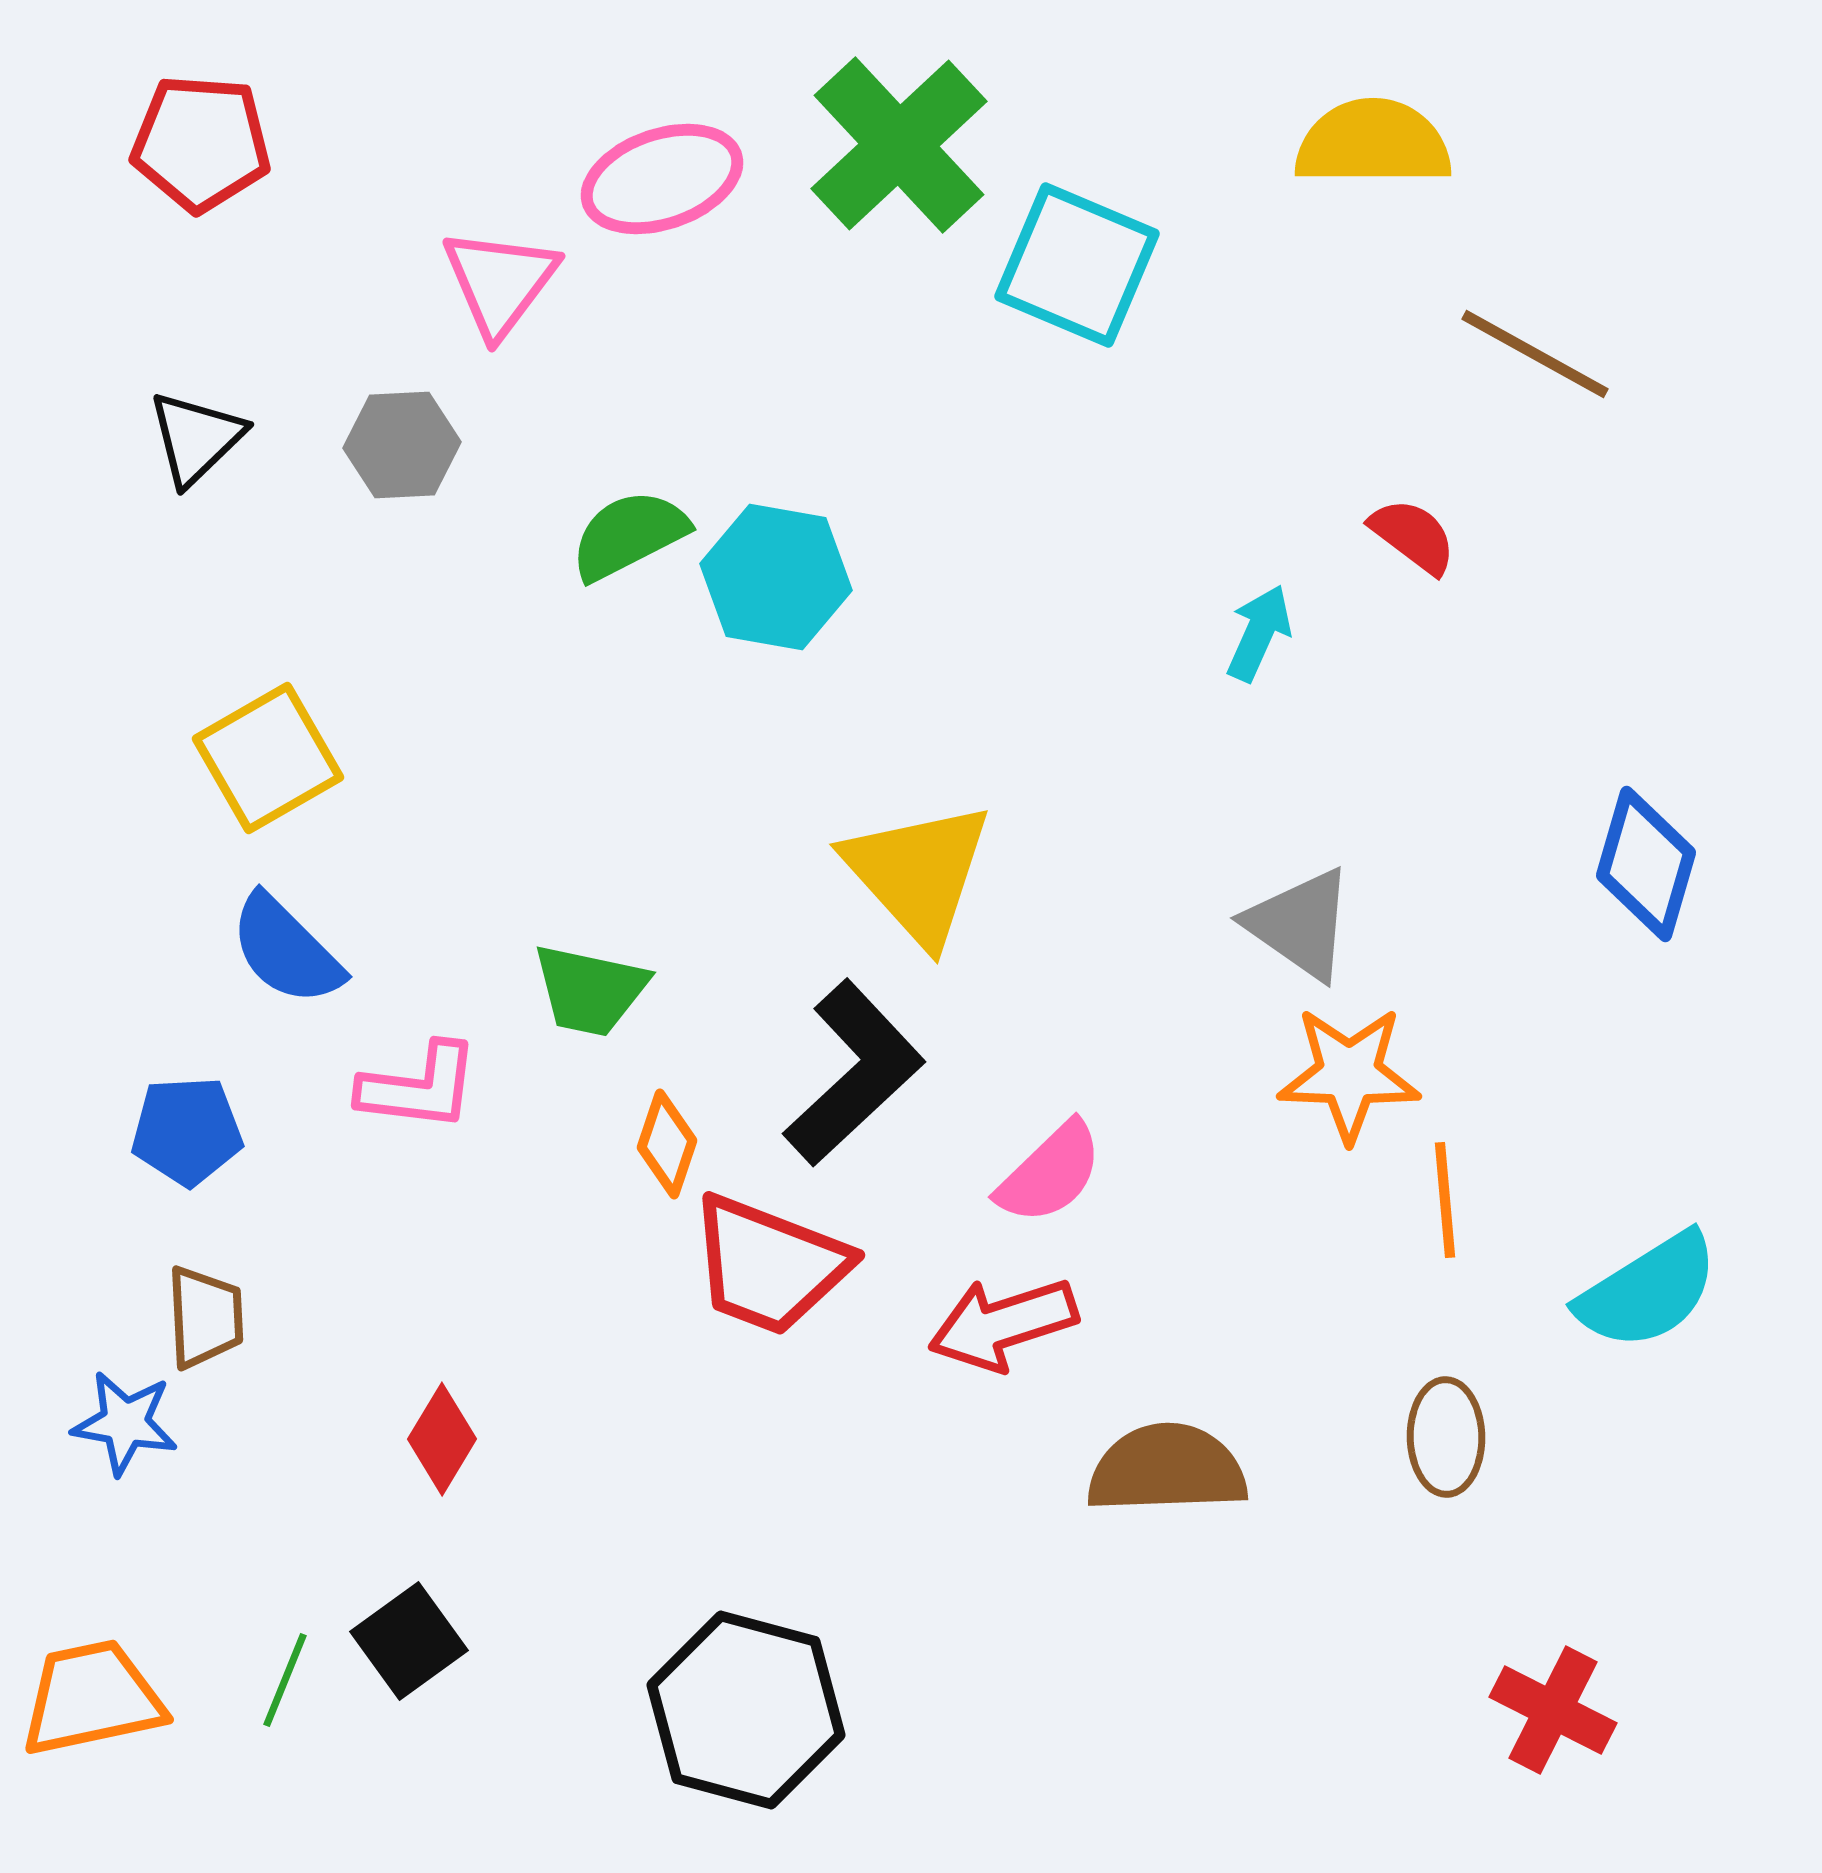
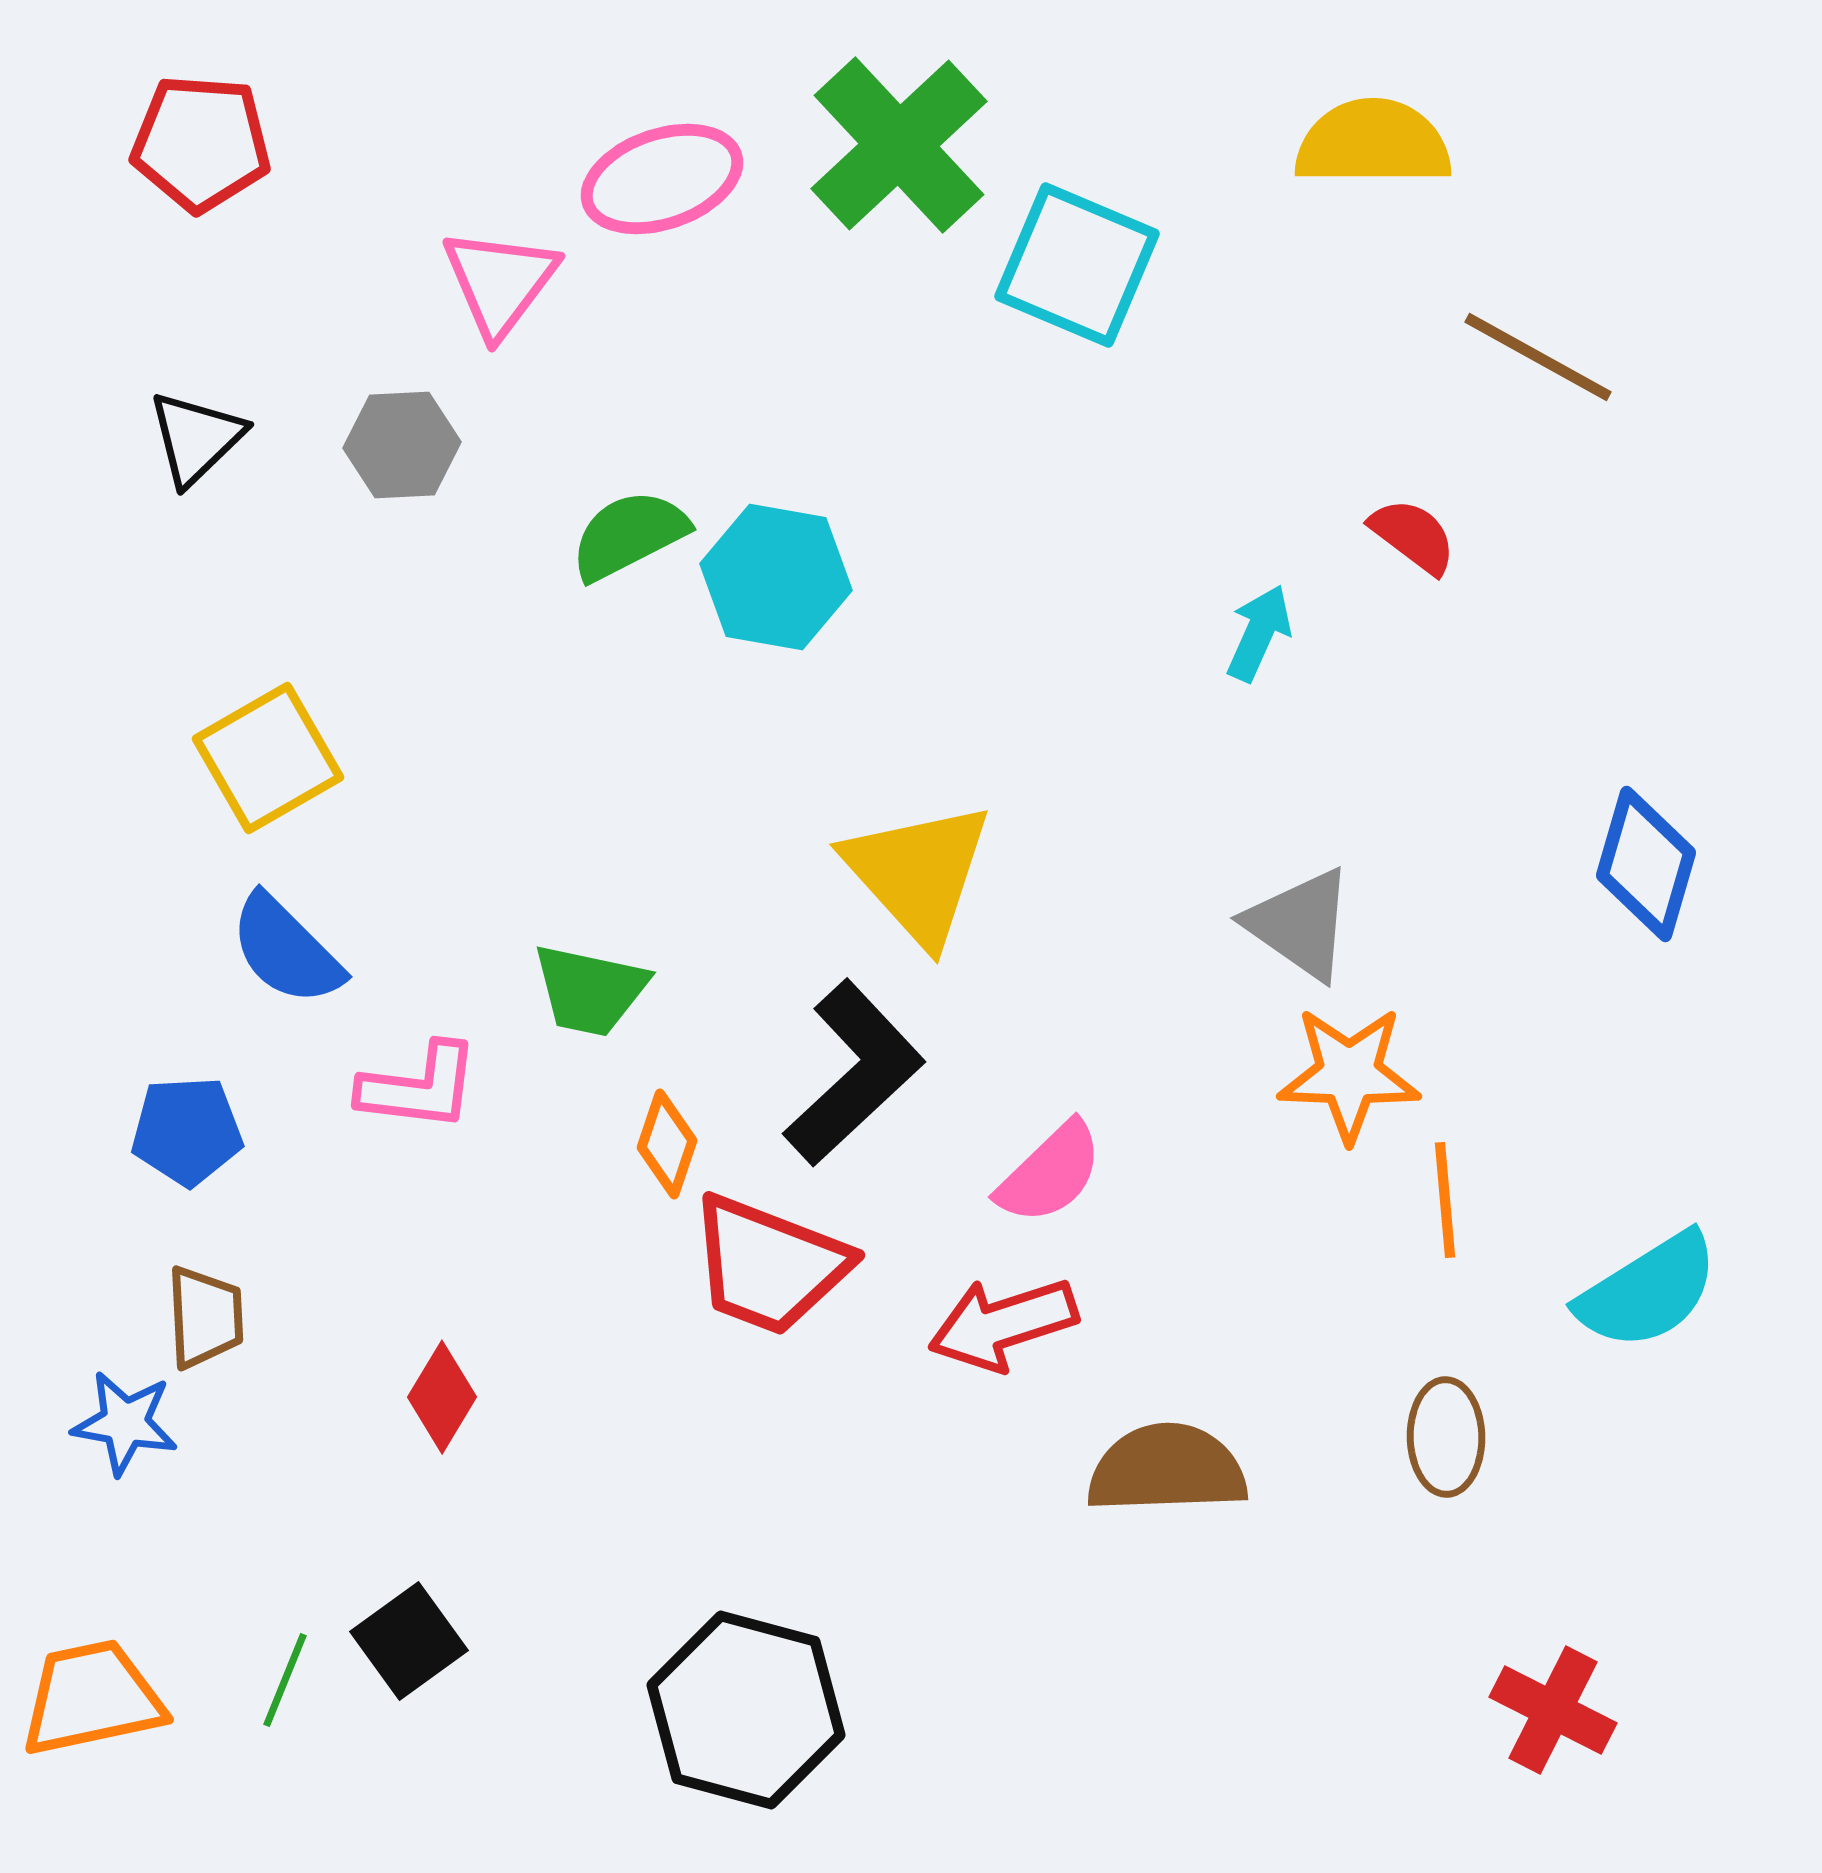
brown line: moved 3 px right, 3 px down
red diamond: moved 42 px up
